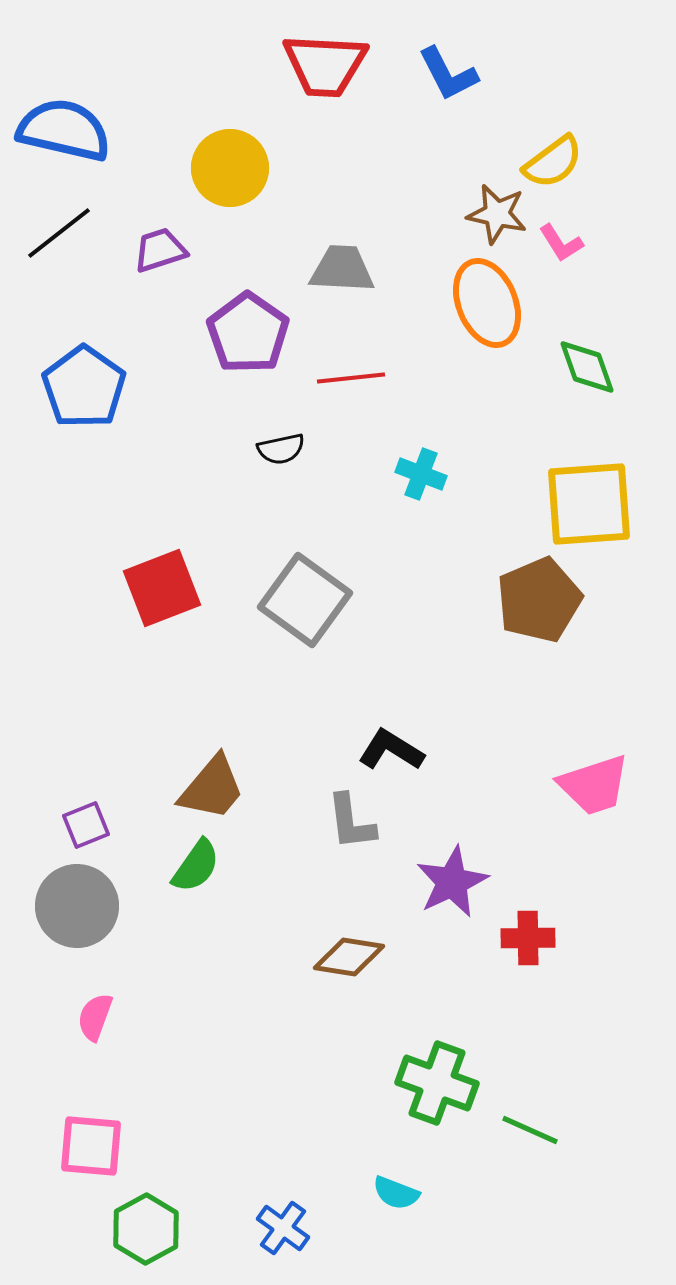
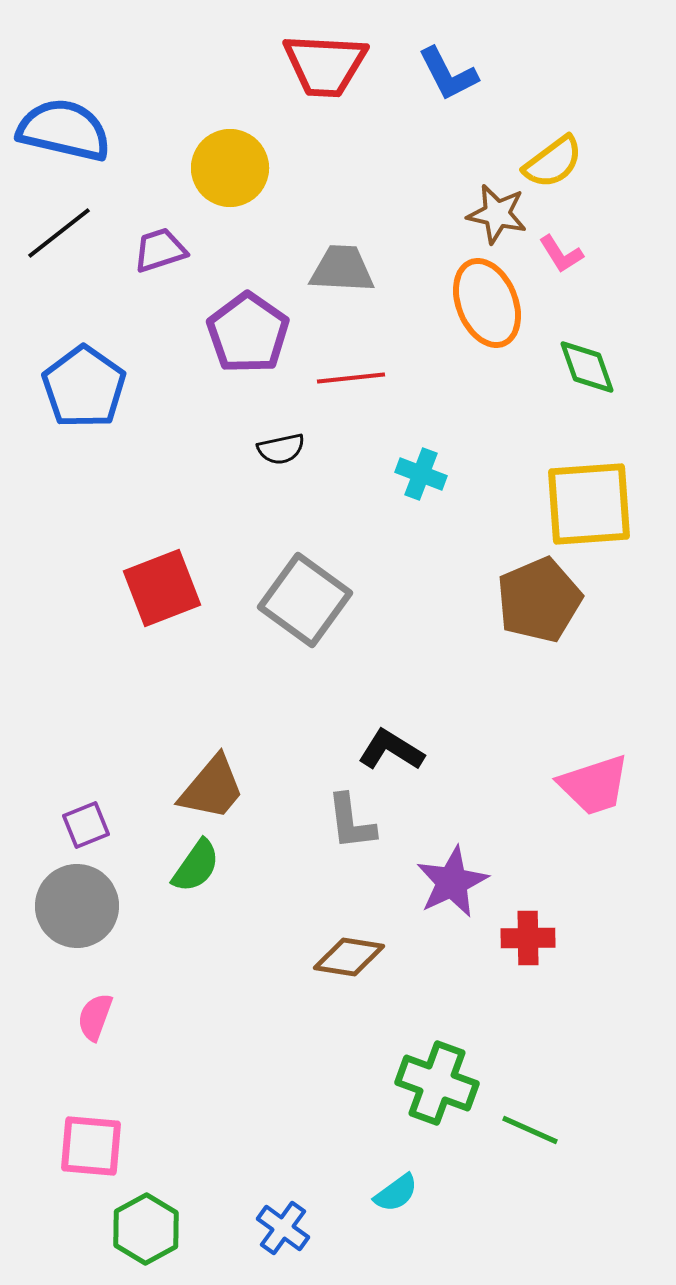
pink L-shape: moved 11 px down
cyan semicircle: rotated 57 degrees counterclockwise
